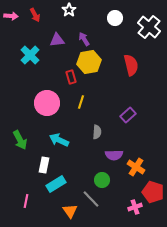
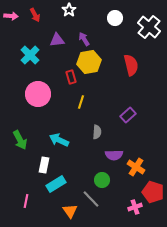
pink circle: moved 9 px left, 9 px up
